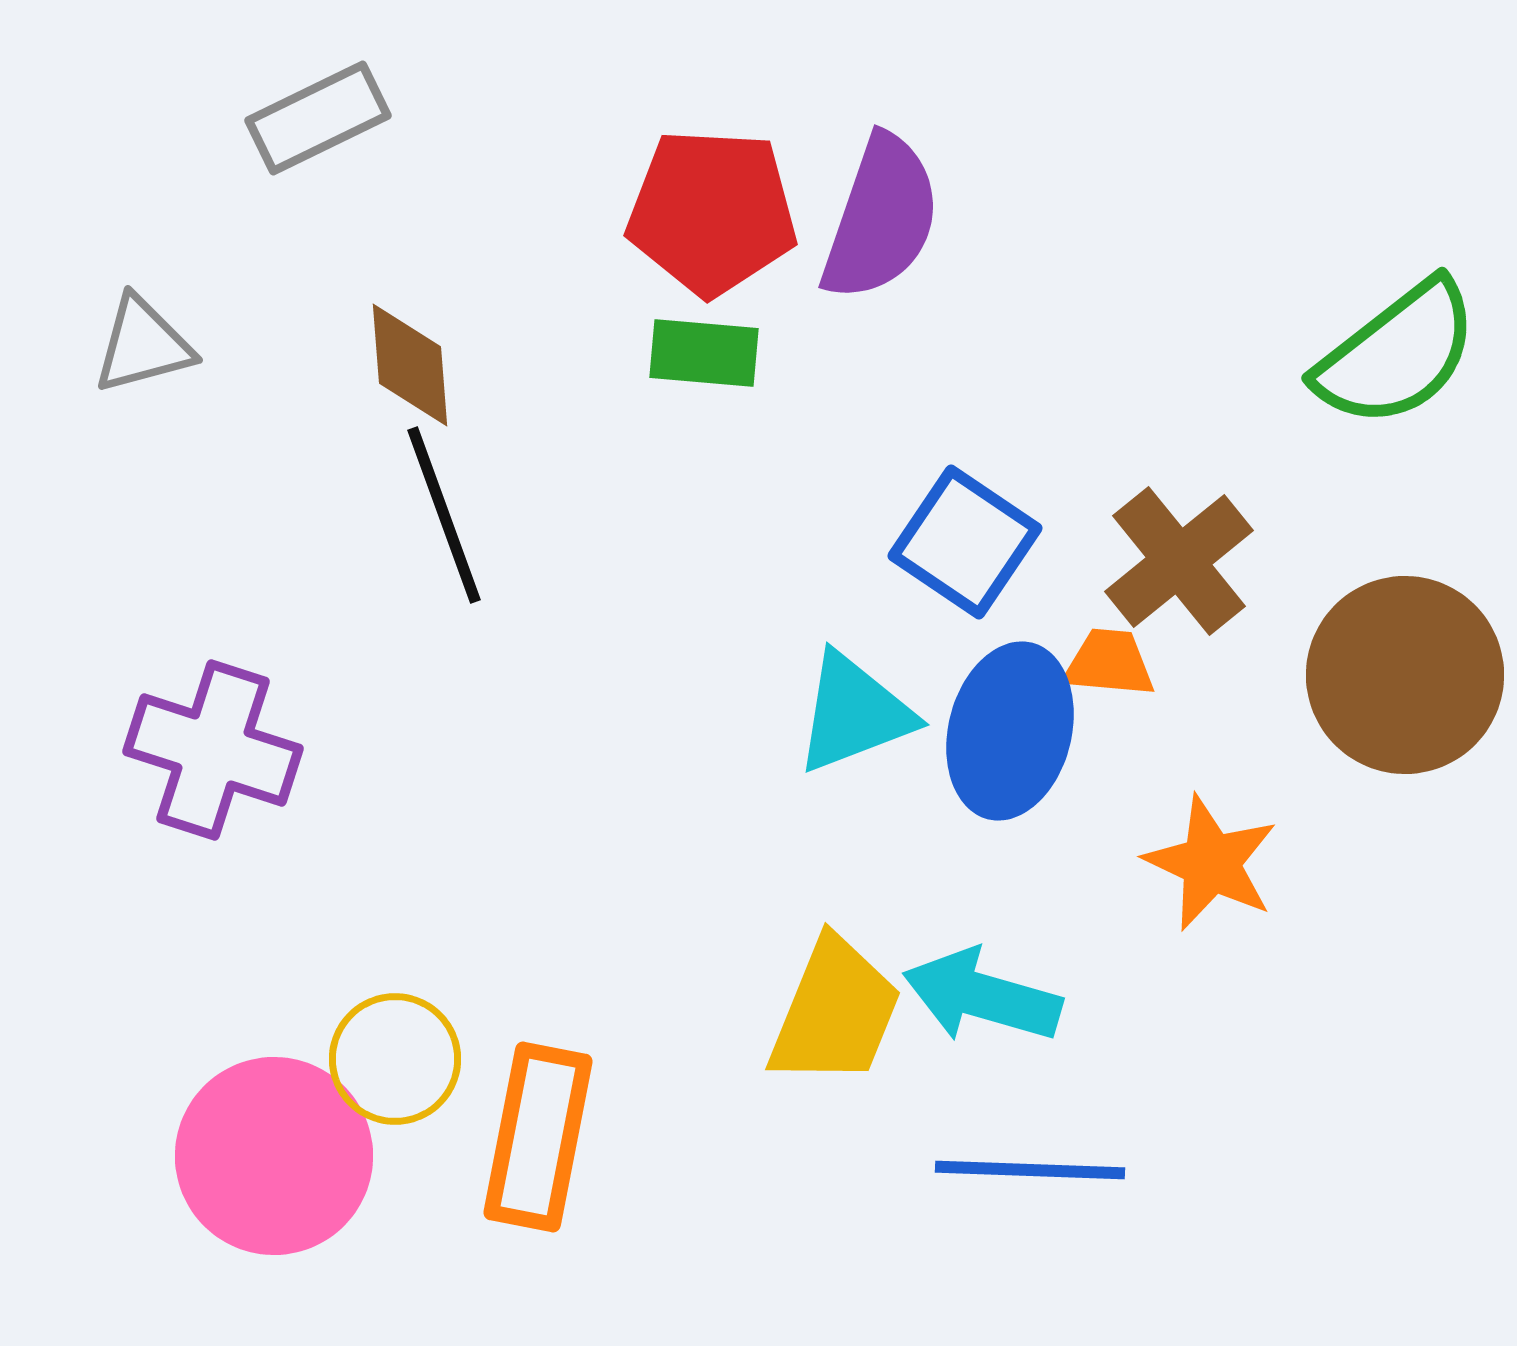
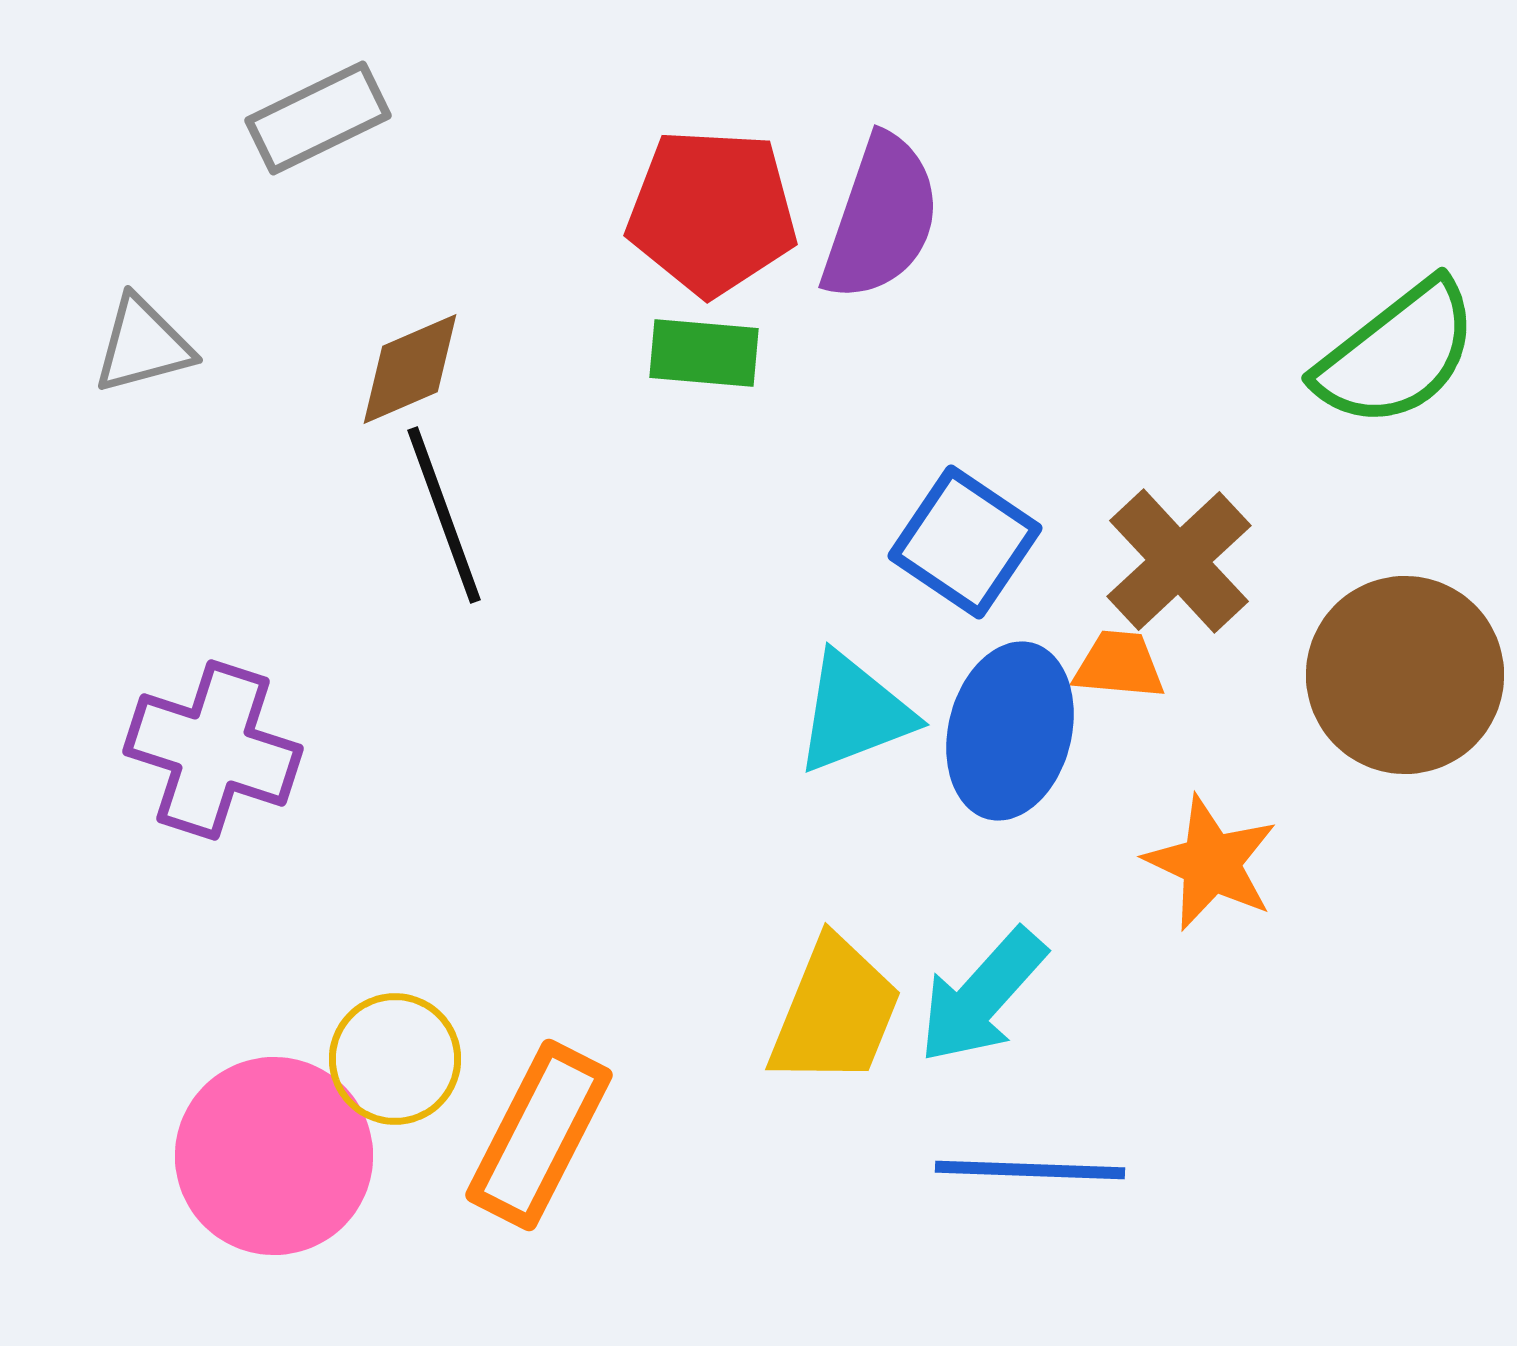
brown diamond: moved 4 px down; rotated 71 degrees clockwise
brown cross: rotated 4 degrees counterclockwise
orange trapezoid: moved 10 px right, 2 px down
cyan arrow: rotated 64 degrees counterclockwise
orange rectangle: moved 1 px right, 2 px up; rotated 16 degrees clockwise
